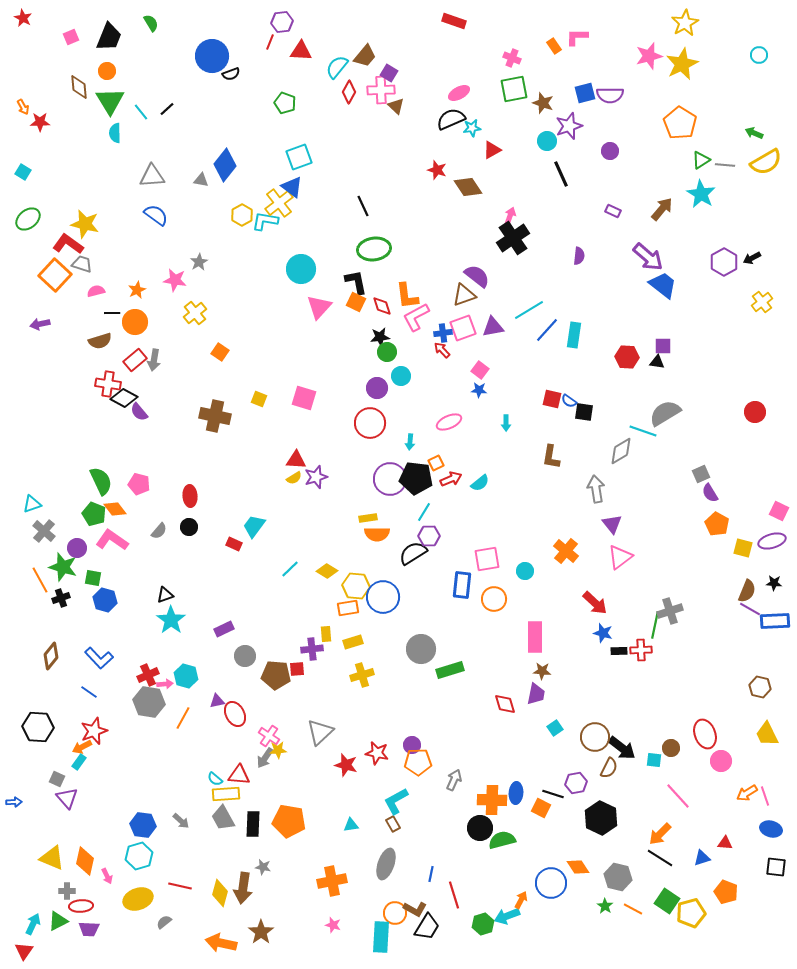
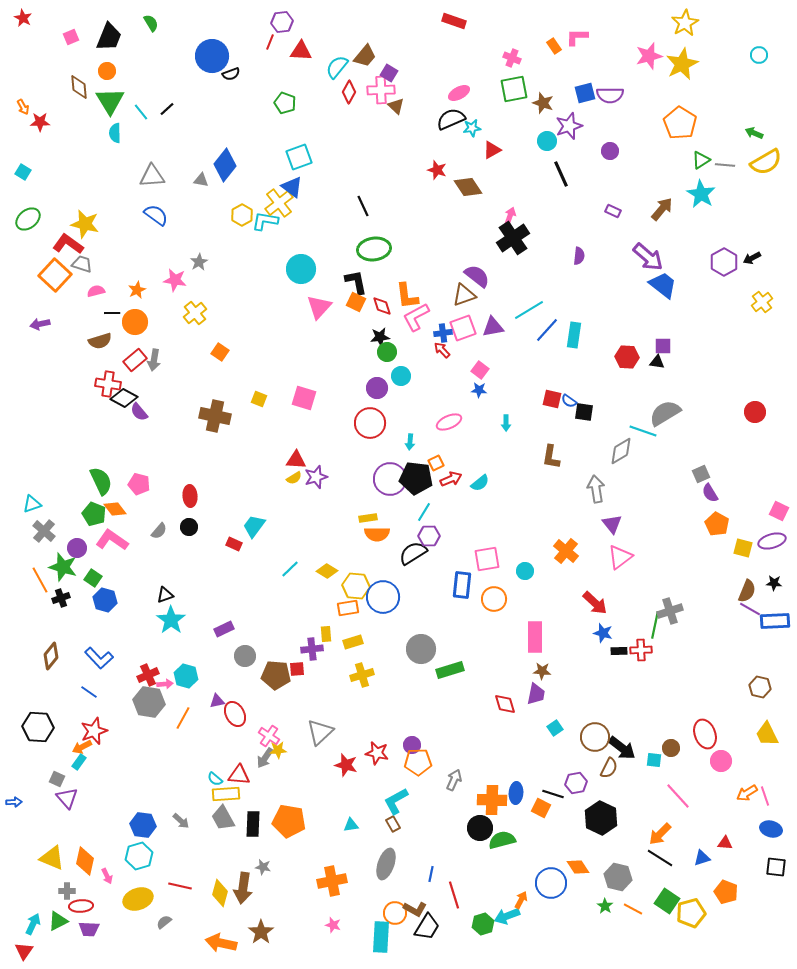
green square at (93, 578): rotated 24 degrees clockwise
